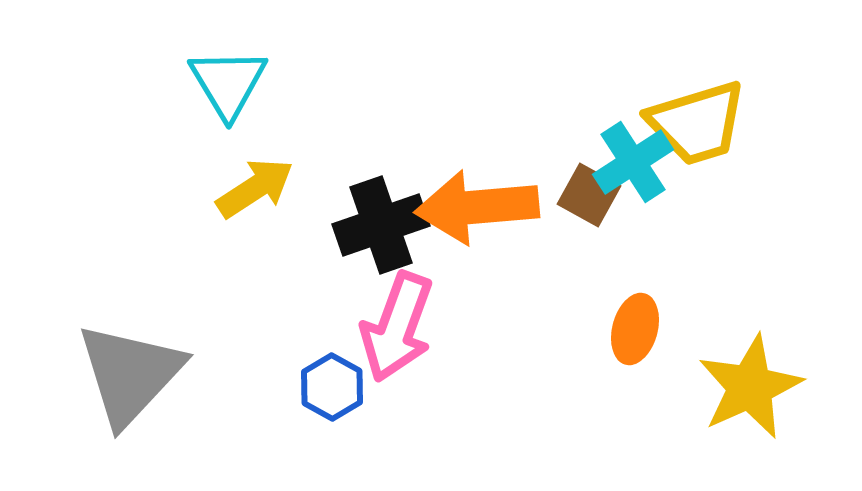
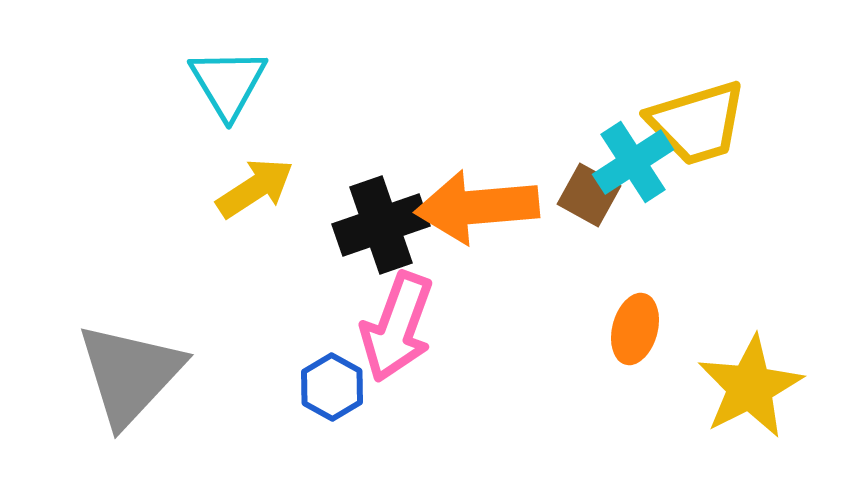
yellow star: rotated 3 degrees counterclockwise
